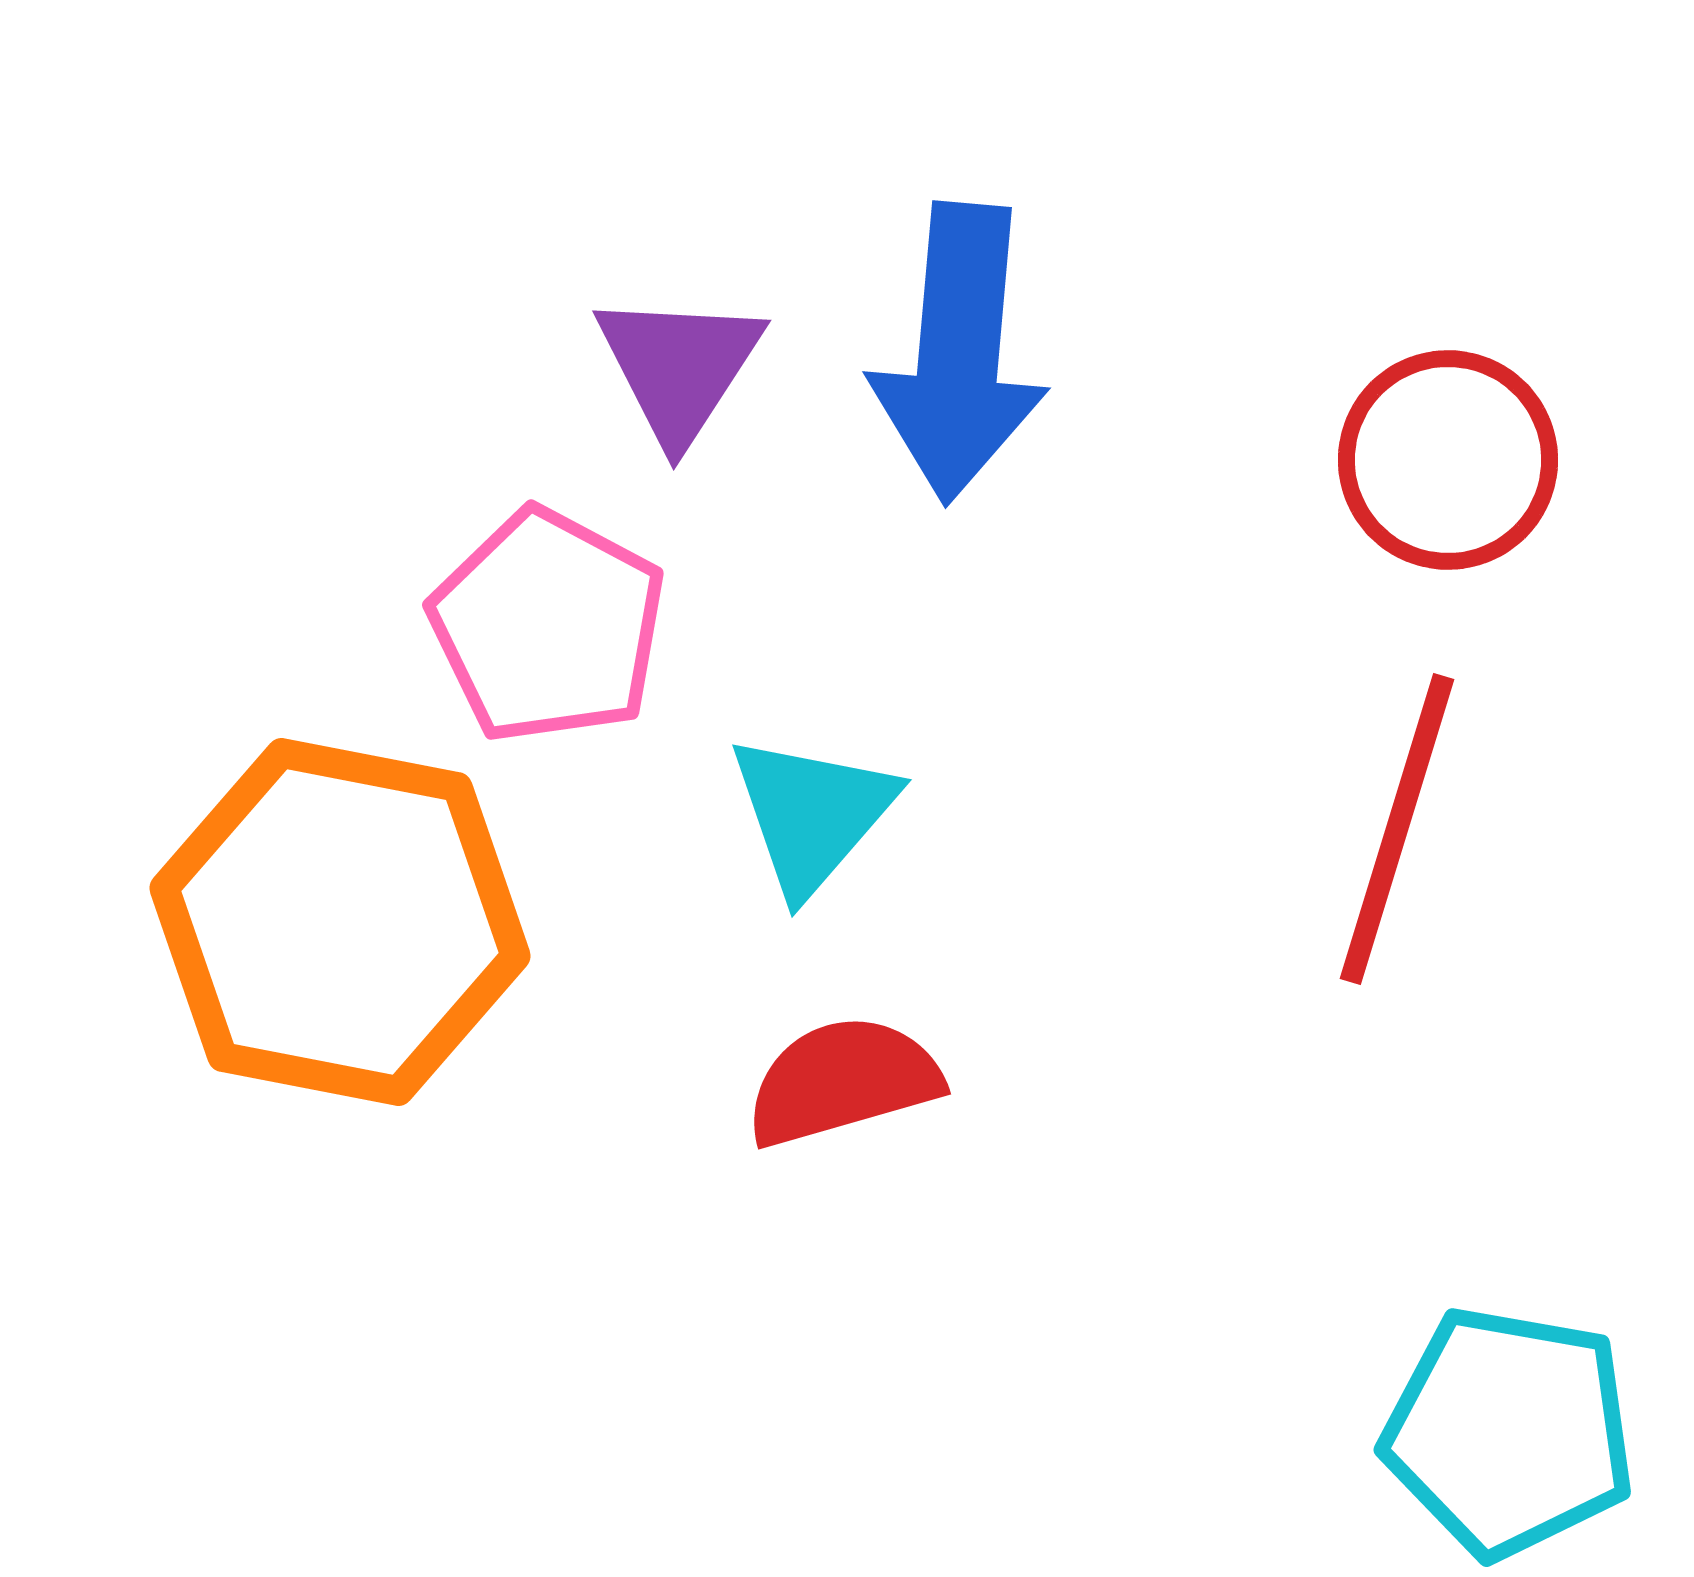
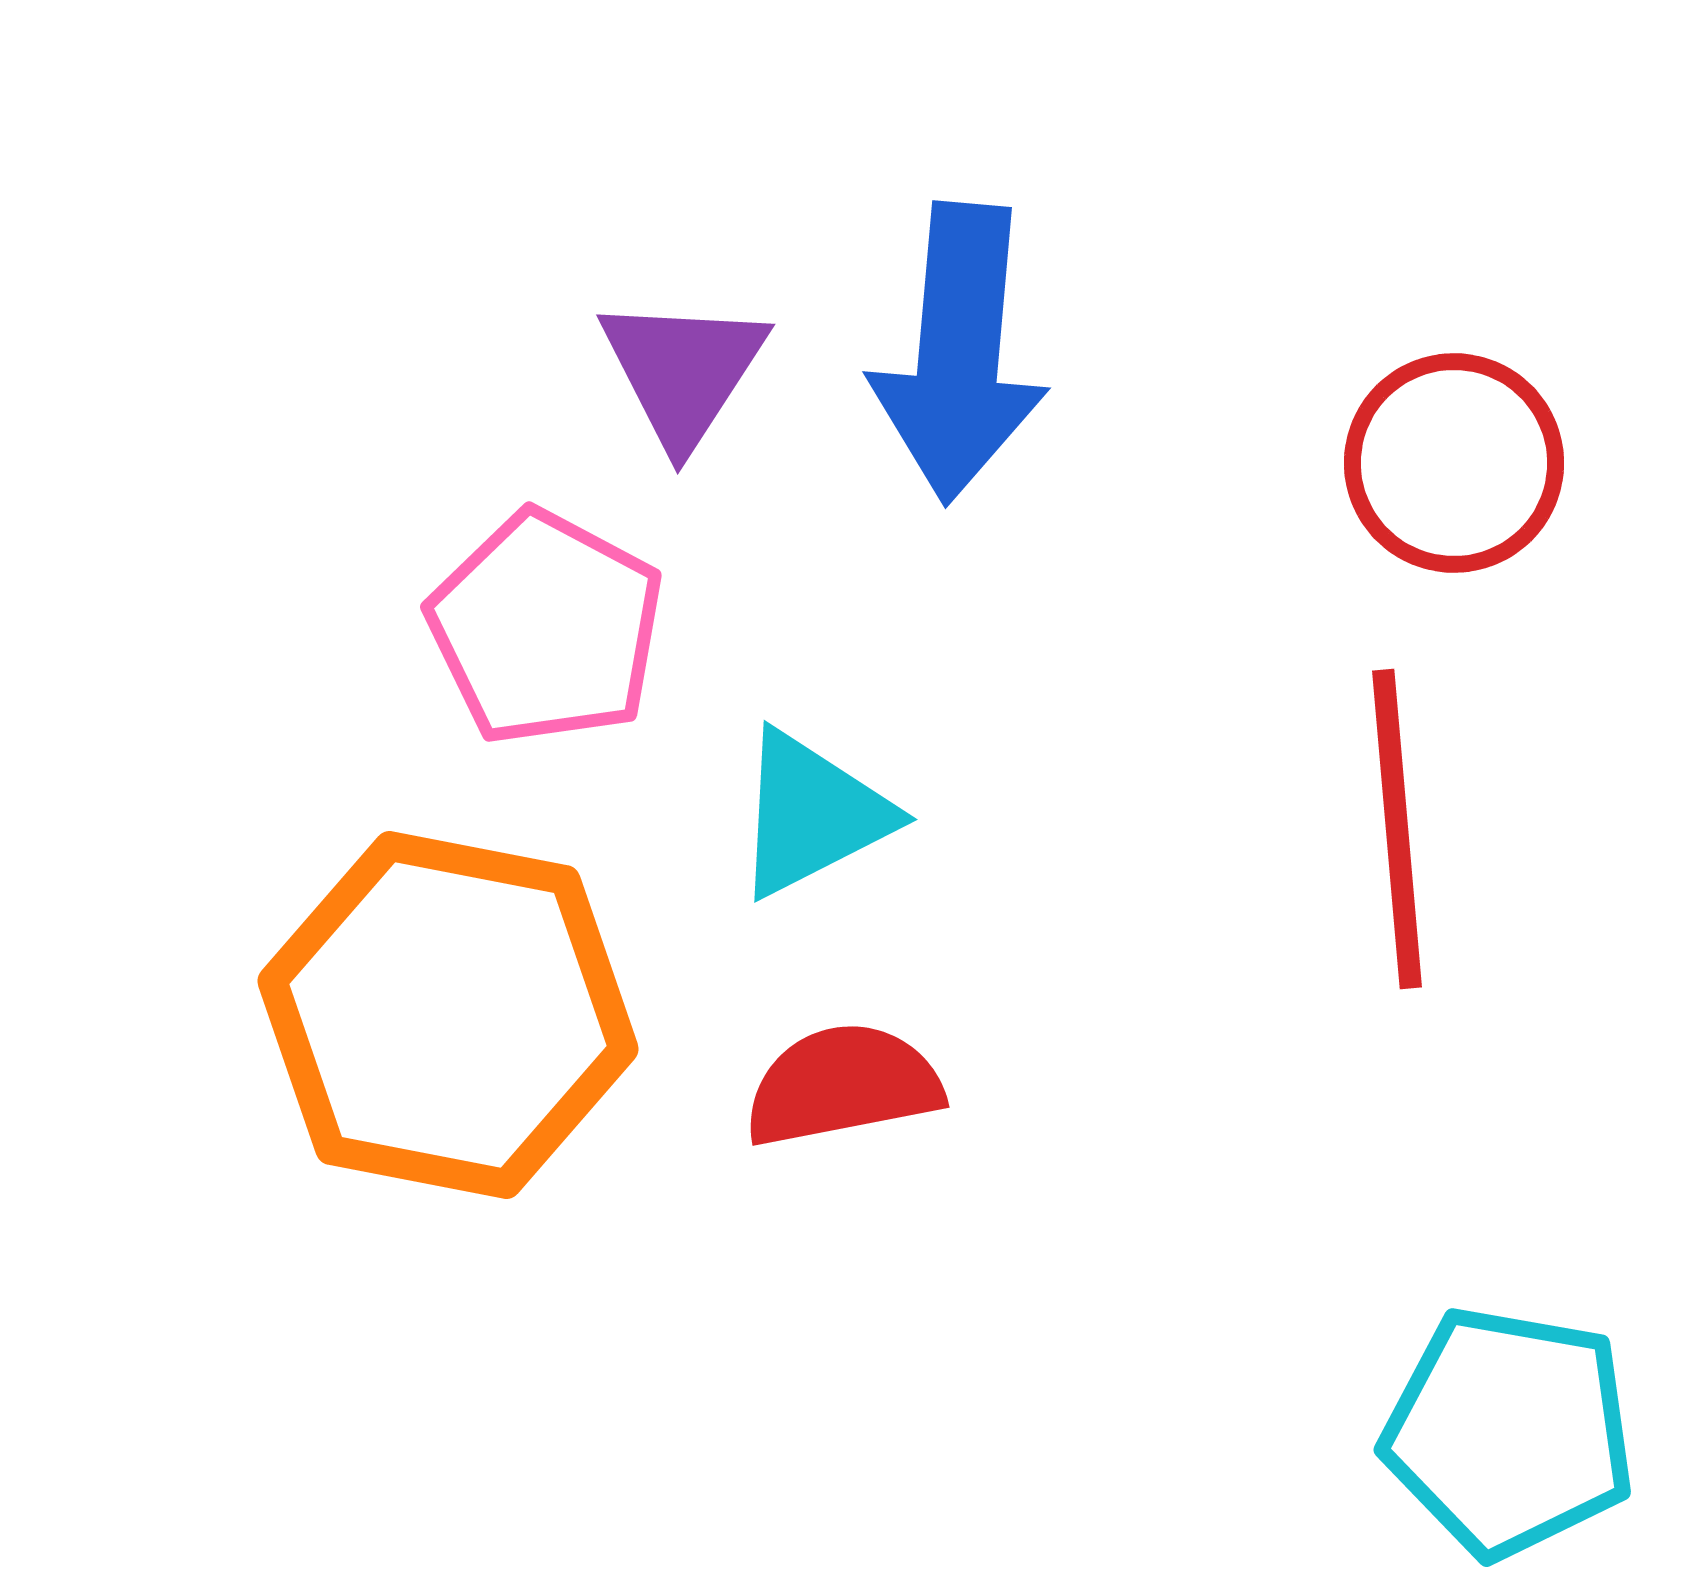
purple triangle: moved 4 px right, 4 px down
red circle: moved 6 px right, 3 px down
pink pentagon: moved 2 px left, 2 px down
cyan triangle: rotated 22 degrees clockwise
red line: rotated 22 degrees counterclockwise
orange hexagon: moved 108 px right, 93 px down
red semicircle: moved 4 px down; rotated 5 degrees clockwise
